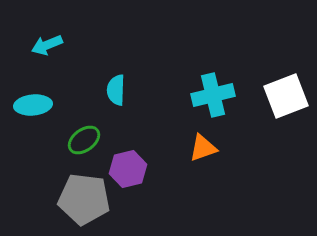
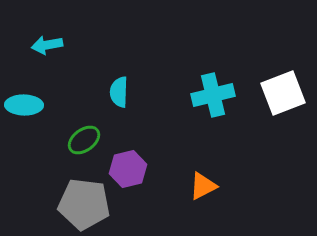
cyan arrow: rotated 12 degrees clockwise
cyan semicircle: moved 3 px right, 2 px down
white square: moved 3 px left, 3 px up
cyan ellipse: moved 9 px left; rotated 6 degrees clockwise
orange triangle: moved 38 px down; rotated 8 degrees counterclockwise
gray pentagon: moved 5 px down
